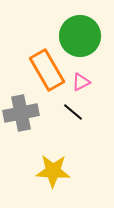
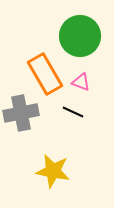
orange rectangle: moved 2 px left, 4 px down
pink triangle: rotated 48 degrees clockwise
black line: rotated 15 degrees counterclockwise
yellow star: rotated 8 degrees clockwise
